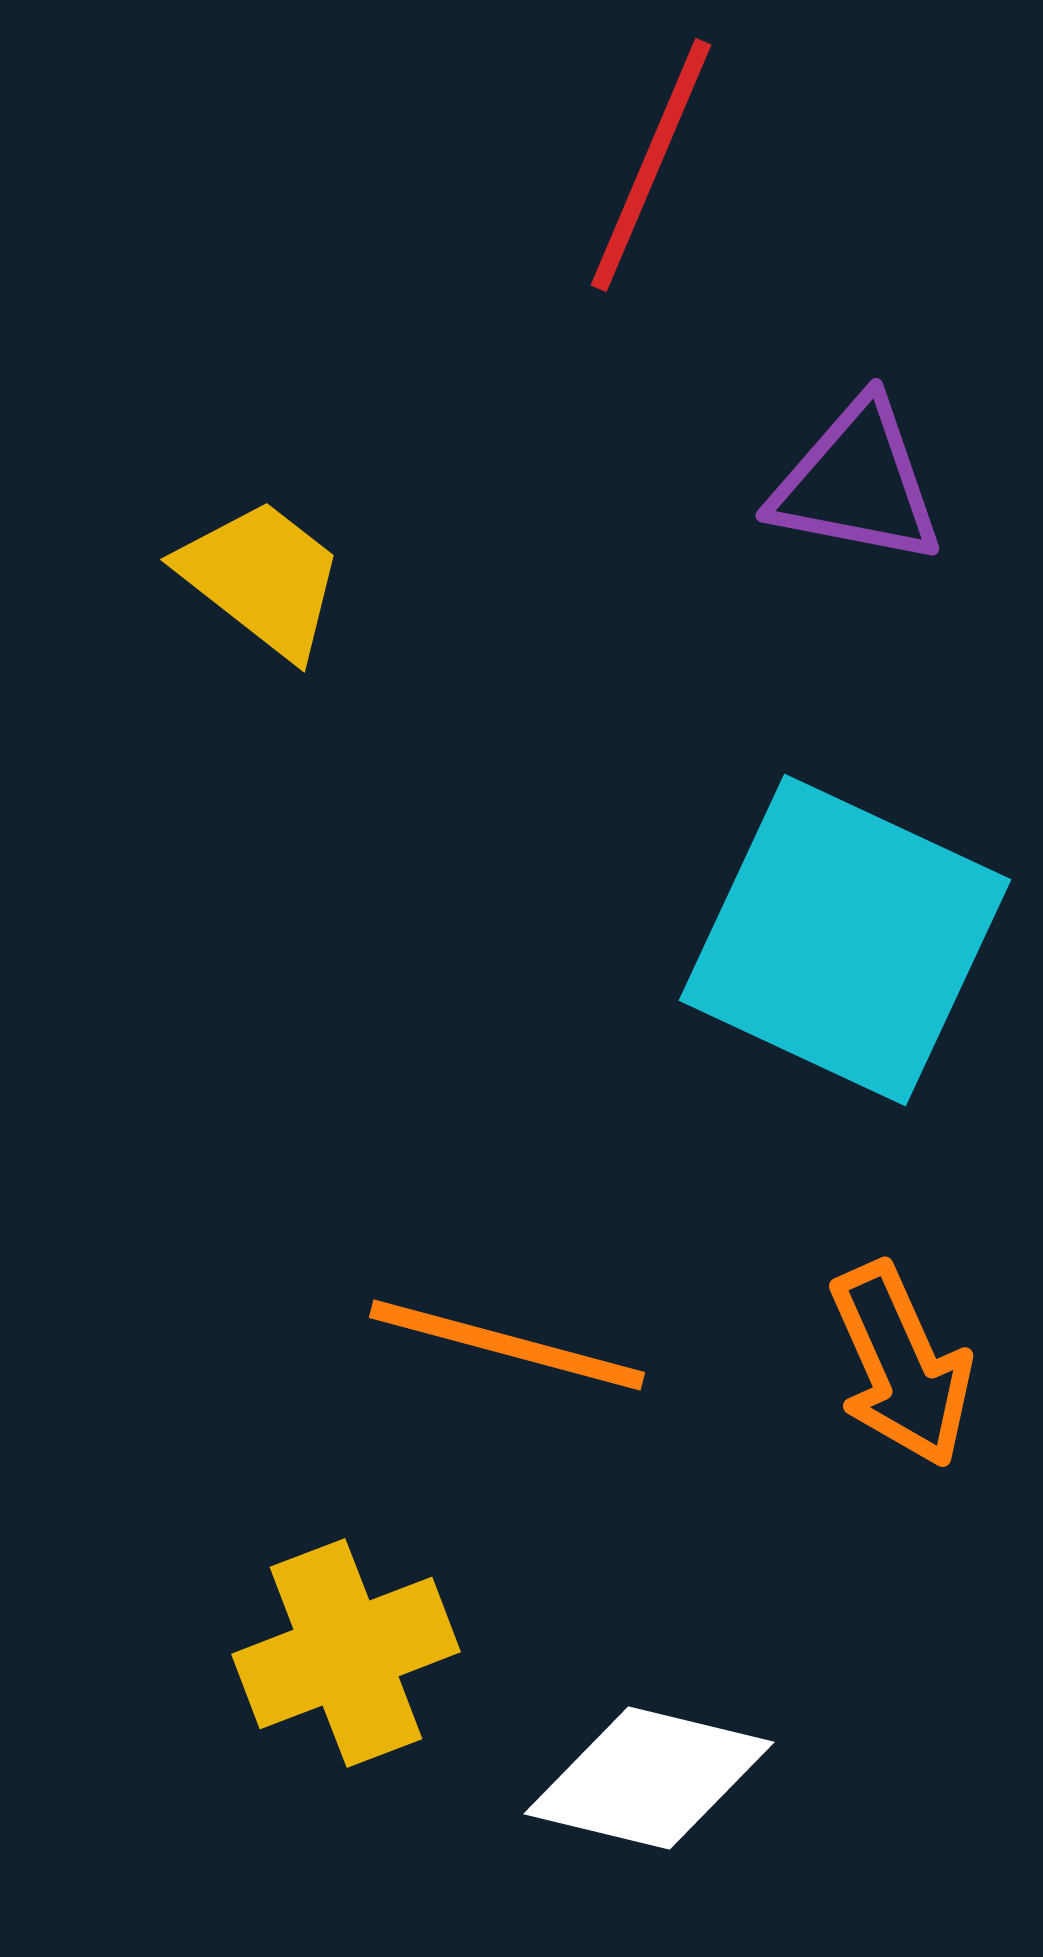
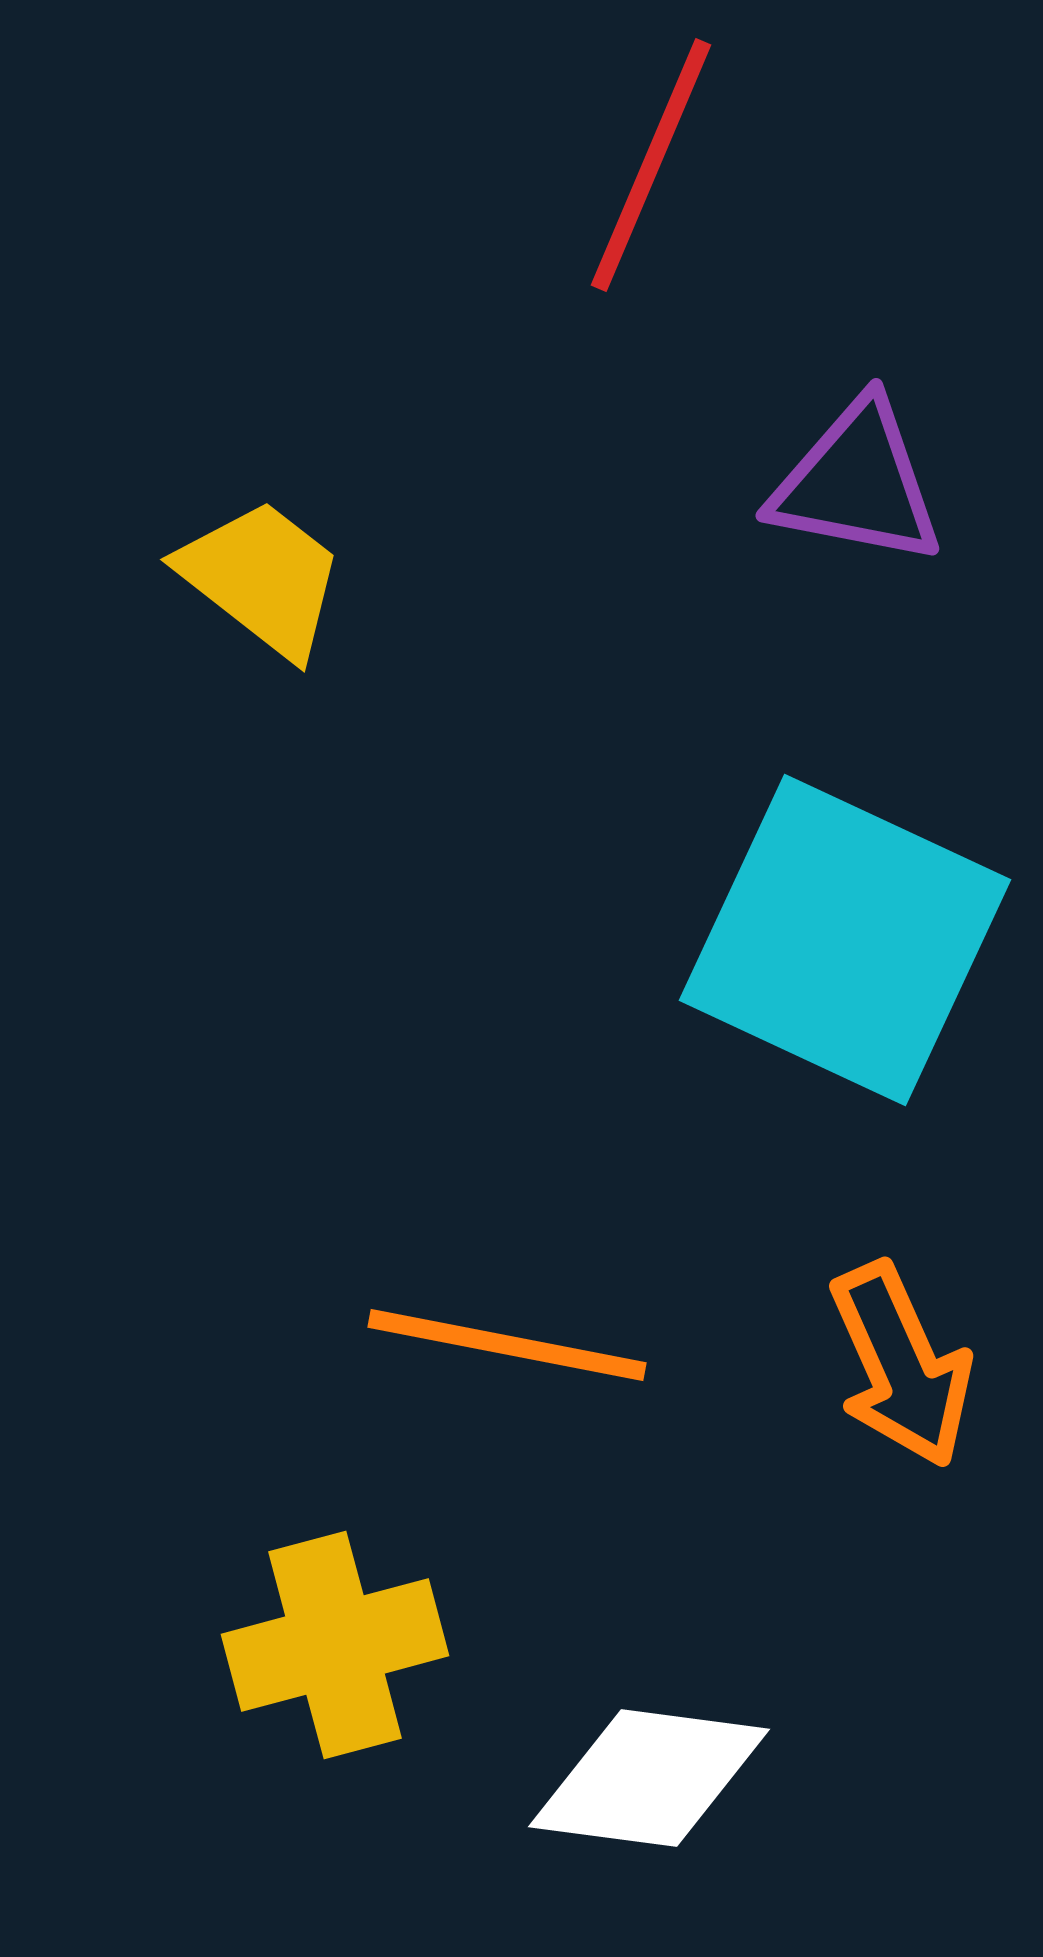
orange line: rotated 4 degrees counterclockwise
yellow cross: moved 11 px left, 8 px up; rotated 6 degrees clockwise
white diamond: rotated 6 degrees counterclockwise
